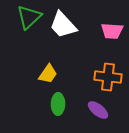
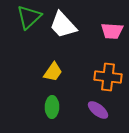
yellow trapezoid: moved 5 px right, 2 px up
green ellipse: moved 6 px left, 3 px down
